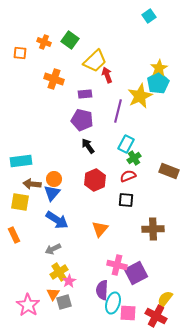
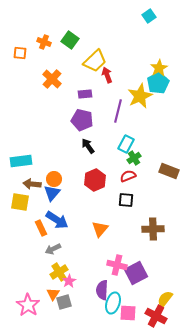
orange cross at (54, 79): moved 2 px left; rotated 24 degrees clockwise
orange rectangle at (14, 235): moved 27 px right, 7 px up
